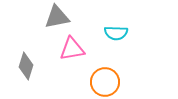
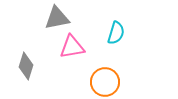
gray triangle: moved 1 px down
cyan semicircle: rotated 75 degrees counterclockwise
pink triangle: moved 2 px up
